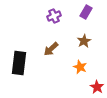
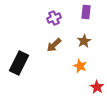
purple rectangle: rotated 24 degrees counterclockwise
purple cross: moved 2 px down
brown arrow: moved 3 px right, 4 px up
black rectangle: rotated 20 degrees clockwise
orange star: moved 1 px up
